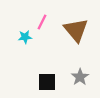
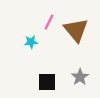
pink line: moved 7 px right
cyan star: moved 6 px right, 5 px down
